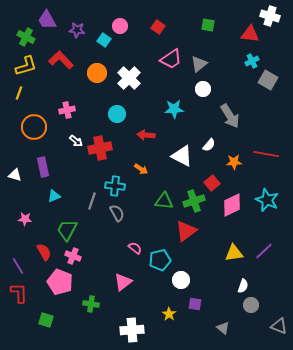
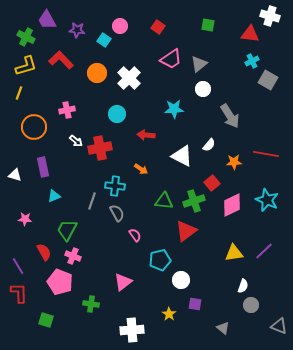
pink semicircle at (135, 248): moved 13 px up; rotated 16 degrees clockwise
